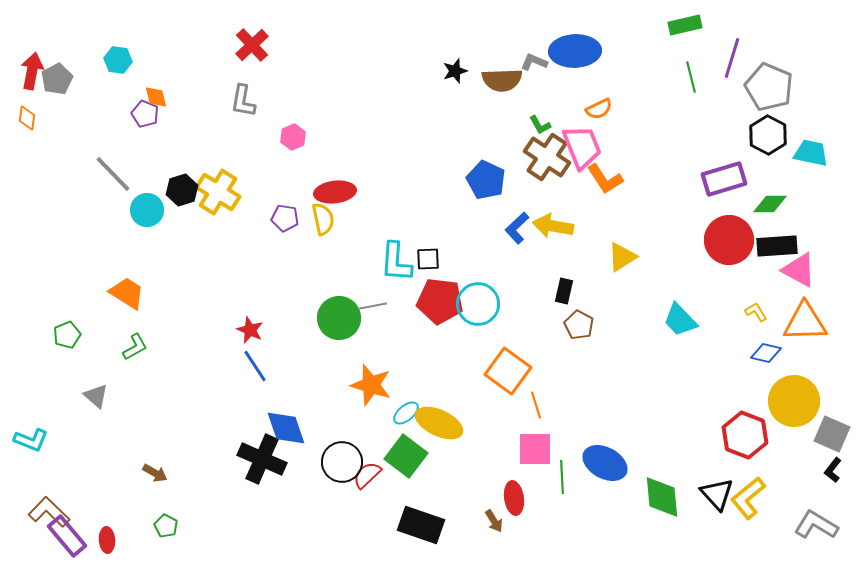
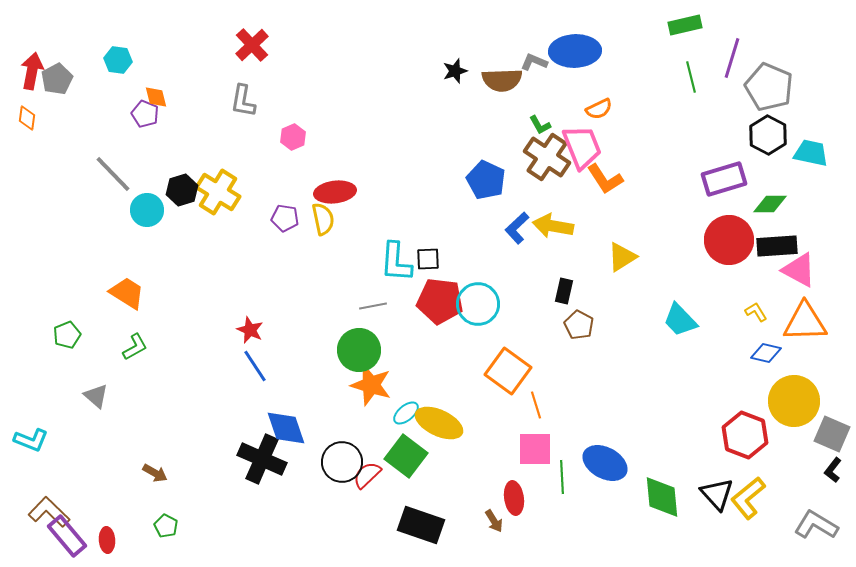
green circle at (339, 318): moved 20 px right, 32 px down
